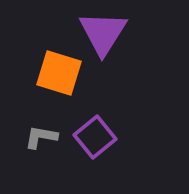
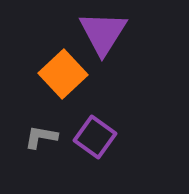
orange square: moved 4 px right, 1 px down; rotated 30 degrees clockwise
purple square: rotated 15 degrees counterclockwise
